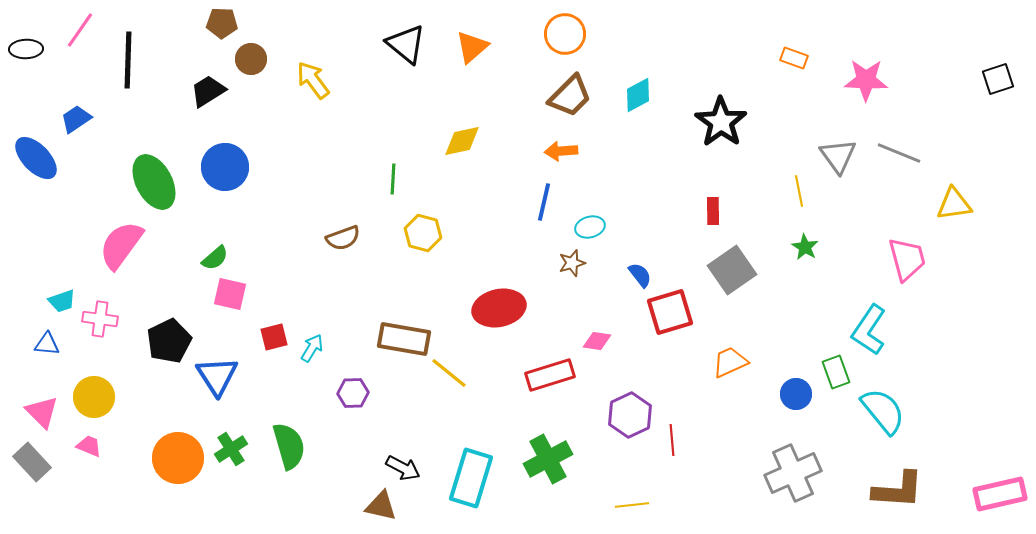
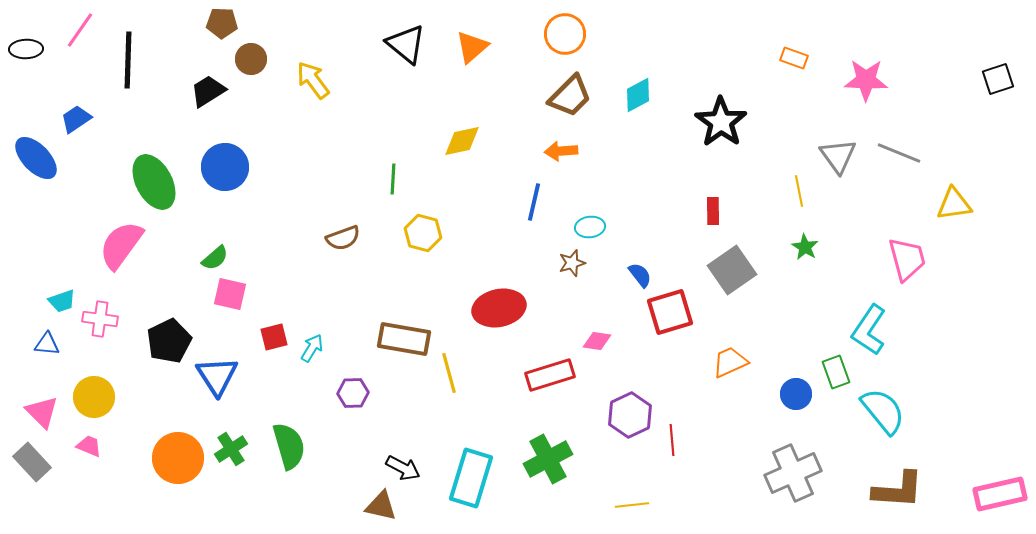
blue line at (544, 202): moved 10 px left
cyan ellipse at (590, 227): rotated 8 degrees clockwise
yellow line at (449, 373): rotated 36 degrees clockwise
